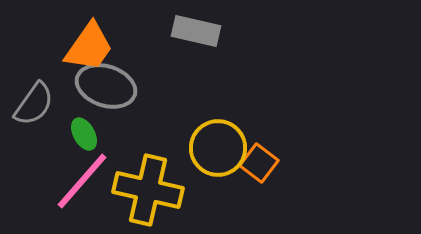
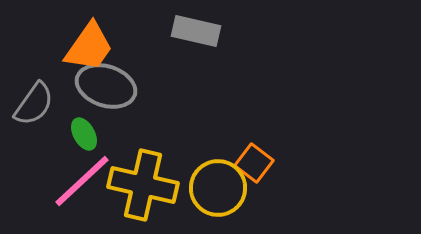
yellow circle: moved 40 px down
orange square: moved 5 px left
pink line: rotated 6 degrees clockwise
yellow cross: moved 5 px left, 5 px up
